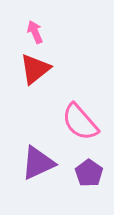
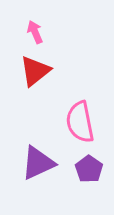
red triangle: moved 2 px down
pink semicircle: rotated 30 degrees clockwise
purple pentagon: moved 4 px up
